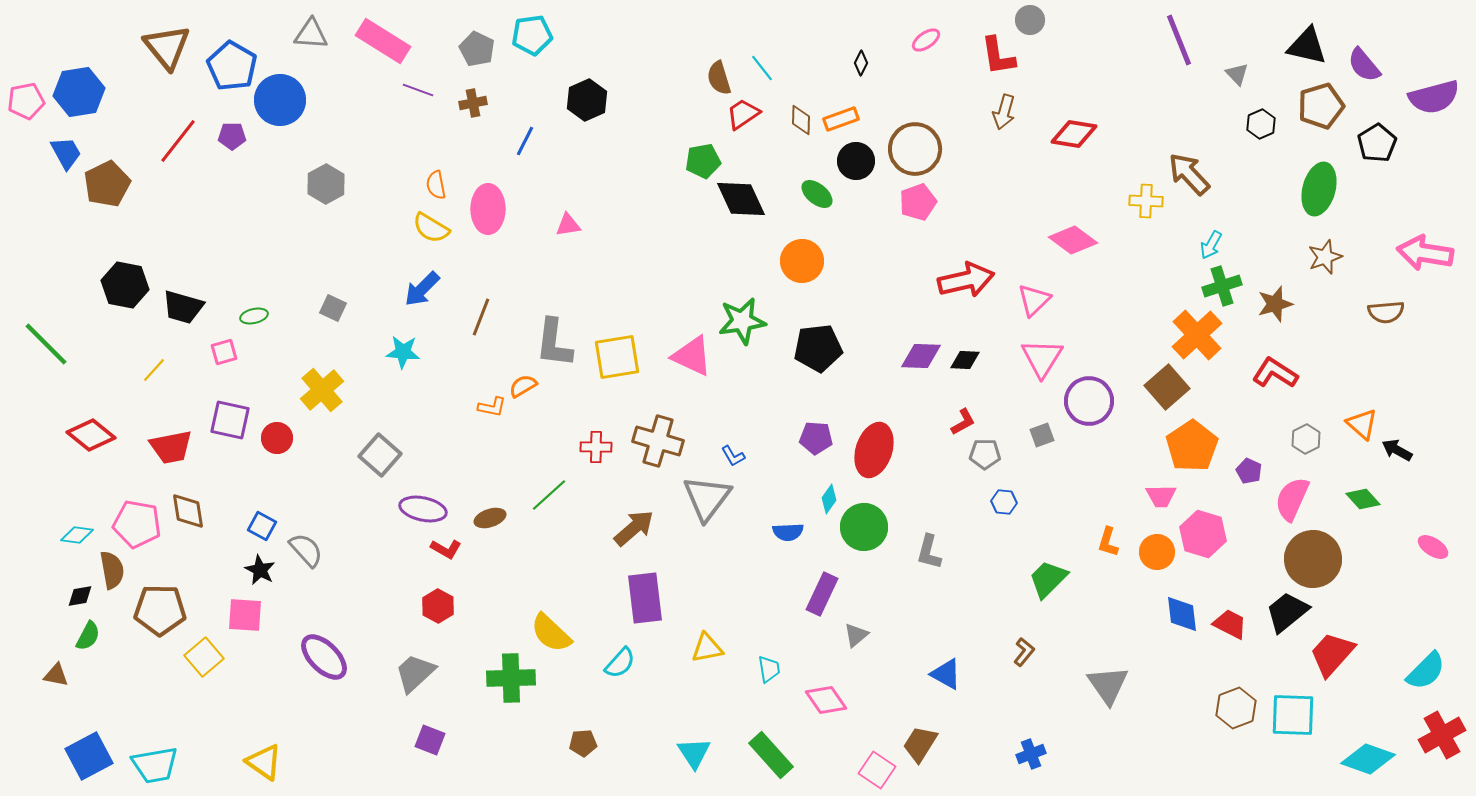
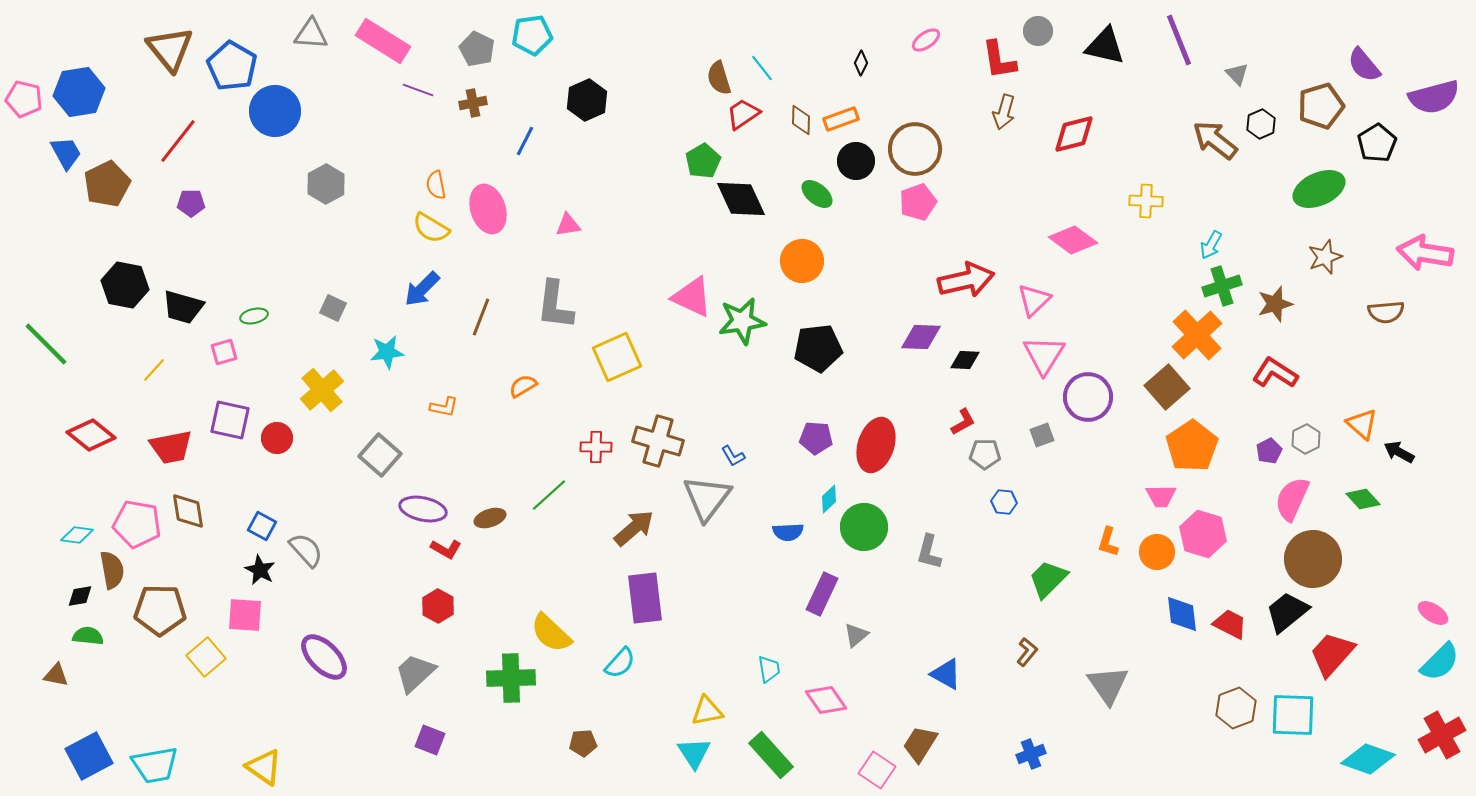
gray circle at (1030, 20): moved 8 px right, 11 px down
black triangle at (1307, 46): moved 202 px left
brown triangle at (167, 47): moved 3 px right, 2 px down
red L-shape at (998, 56): moved 1 px right, 4 px down
blue circle at (280, 100): moved 5 px left, 11 px down
pink pentagon at (26, 101): moved 2 px left, 2 px up; rotated 24 degrees clockwise
red diamond at (1074, 134): rotated 24 degrees counterclockwise
purple pentagon at (232, 136): moved 41 px left, 67 px down
green pentagon at (703, 161): rotated 20 degrees counterclockwise
brown arrow at (1189, 174): moved 26 px right, 34 px up; rotated 9 degrees counterclockwise
green ellipse at (1319, 189): rotated 51 degrees clockwise
pink ellipse at (488, 209): rotated 18 degrees counterclockwise
gray L-shape at (554, 343): moved 1 px right, 38 px up
cyan star at (403, 352): moved 16 px left; rotated 12 degrees counterclockwise
pink triangle at (692, 356): moved 59 px up
purple diamond at (921, 356): moved 19 px up
yellow square at (617, 357): rotated 15 degrees counterclockwise
pink triangle at (1042, 358): moved 2 px right, 3 px up
purple circle at (1089, 401): moved 1 px left, 4 px up
orange L-shape at (492, 407): moved 48 px left
red ellipse at (874, 450): moved 2 px right, 5 px up
black arrow at (1397, 450): moved 2 px right, 2 px down
purple pentagon at (1249, 471): moved 20 px right, 20 px up; rotated 20 degrees clockwise
cyan diamond at (829, 499): rotated 12 degrees clockwise
pink ellipse at (1433, 547): moved 66 px down
green semicircle at (88, 636): rotated 112 degrees counterclockwise
yellow triangle at (707, 648): moved 63 px down
brown L-shape at (1024, 652): moved 3 px right
yellow square at (204, 657): moved 2 px right
cyan semicircle at (1426, 671): moved 14 px right, 9 px up
yellow triangle at (264, 762): moved 5 px down
